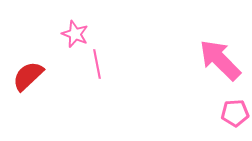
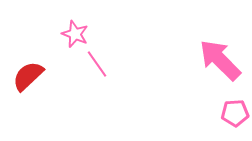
pink line: rotated 24 degrees counterclockwise
